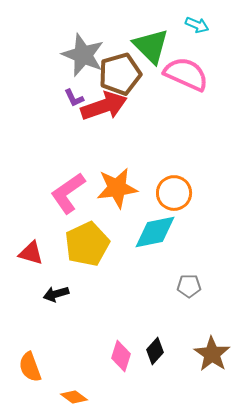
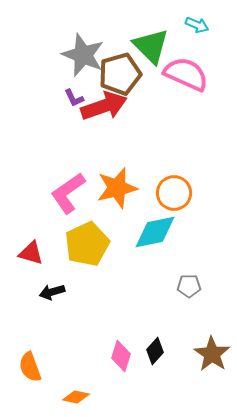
orange star: rotated 6 degrees counterclockwise
black arrow: moved 4 px left, 2 px up
orange diamond: moved 2 px right; rotated 24 degrees counterclockwise
